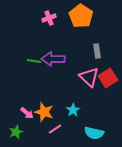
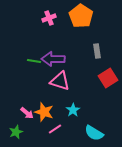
pink triangle: moved 29 px left, 4 px down; rotated 25 degrees counterclockwise
cyan semicircle: rotated 18 degrees clockwise
